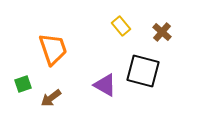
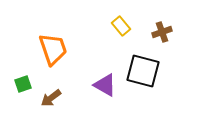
brown cross: rotated 30 degrees clockwise
